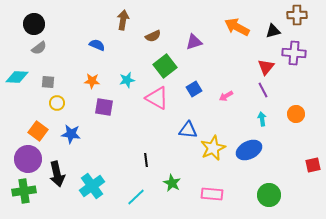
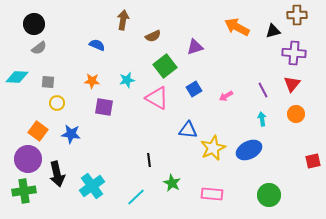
purple triangle: moved 1 px right, 5 px down
red triangle: moved 26 px right, 17 px down
black line: moved 3 px right
red square: moved 4 px up
